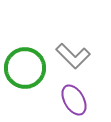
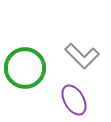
gray L-shape: moved 9 px right
